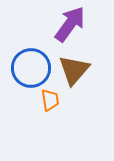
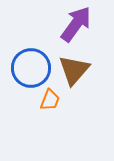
purple arrow: moved 6 px right
orange trapezoid: rotated 30 degrees clockwise
